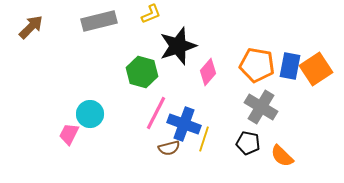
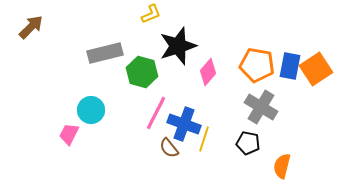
gray rectangle: moved 6 px right, 32 px down
cyan circle: moved 1 px right, 4 px up
brown semicircle: rotated 65 degrees clockwise
orange semicircle: moved 10 px down; rotated 60 degrees clockwise
